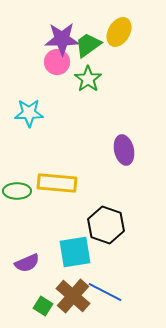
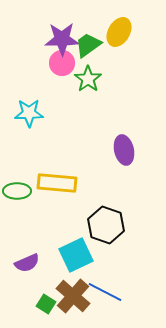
pink circle: moved 5 px right, 1 px down
cyan square: moved 1 px right, 3 px down; rotated 16 degrees counterclockwise
green square: moved 3 px right, 2 px up
